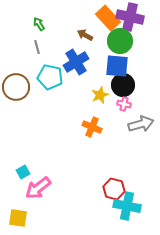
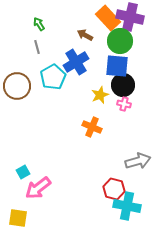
cyan pentagon: moved 3 px right; rotated 30 degrees clockwise
brown circle: moved 1 px right, 1 px up
gray arrow: moved 3 px left, 37 px down
